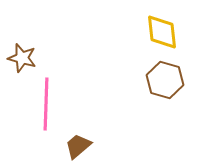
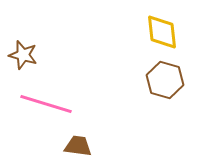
brown star: moved 1 px right, 3 px up
pink line: rotated 75 degrees counterclockwise
brown trapezoid: rotated 48 degrees clockwise
